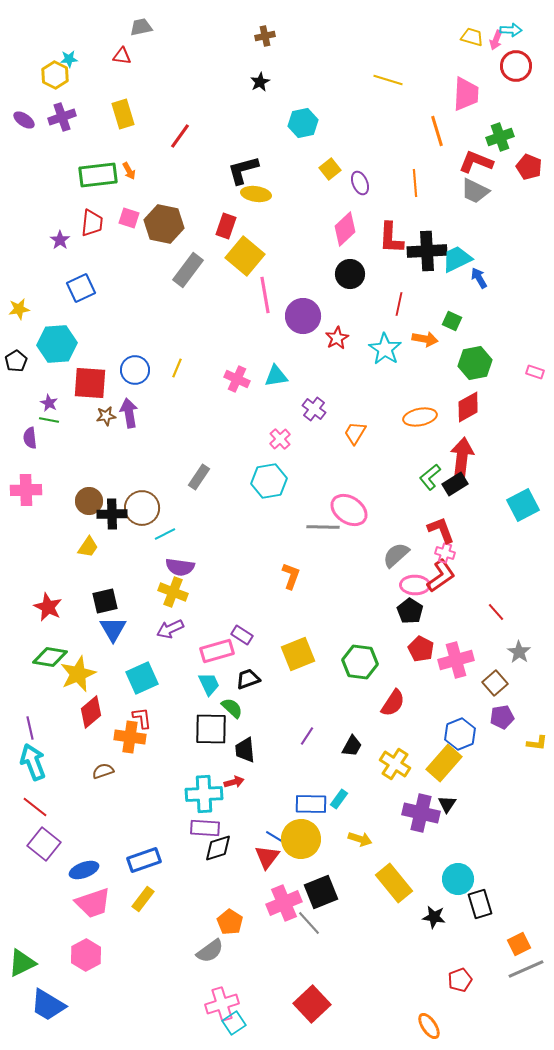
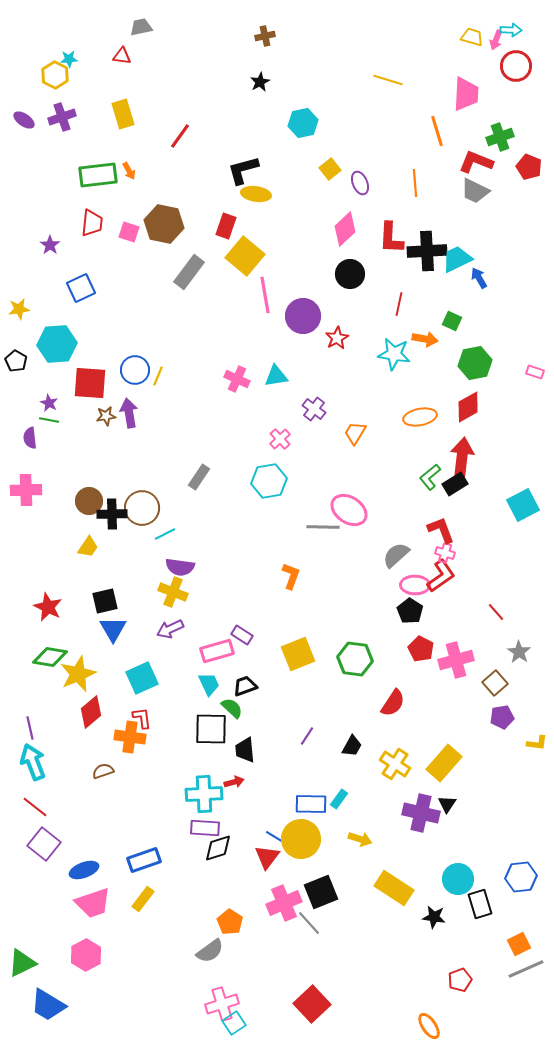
pink square at (129, 218): moved 14 px down
purple star at (60, 240): moved 10 px left, 5 px down
gray rectangle at (188, 270): moved 1 px right, 2 px down
cyan star at (385, 349): moved 9 px right, 5 px down; rotated 24 degrees counterclockwise
black pentagon at (16, 361): rotated 10 degrees counterclockwise
yellow line at (177, 368): moved 19 px left, 8 px down
green hexagon at (360, 662): moved 5 px left, 3 px up
black trapezoid at (248, 679): moved 3 px left, 7 px down
blue hexagon at (460, 734): moved 61 px right, 143 px down; rotated 16 degrees clockwise
yellow rectangle at (394, 883): moved 5 px down; rotated 18 degrees counterclockwise
